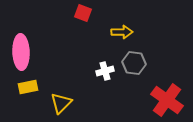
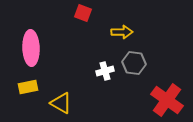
pink ellipse: moved 10 px right, 4 px up
yellow triangle: rotated 45 degrees counterclockwise
